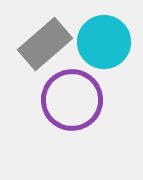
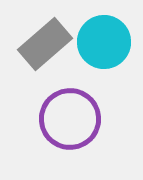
purple circle: moved 2 px left, 19 px down
